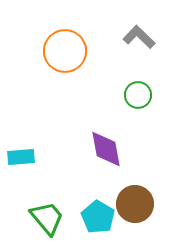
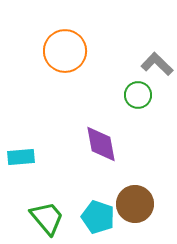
gray L-shape: moved 18 px right, 27 px down
purple diamond: moved 5 px left, 5 px up
cyan pentagon: rotated 12 degrees counterclockwise
